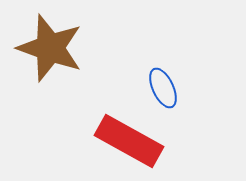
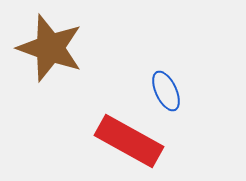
blue ellipse: moved 3 px right, 3 px down
